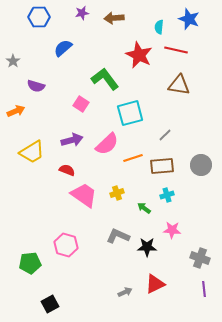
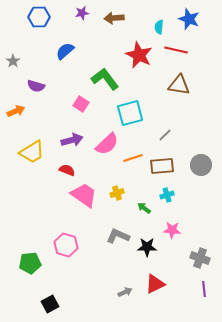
blue semicircle: moved 2 px right, 3 px down
